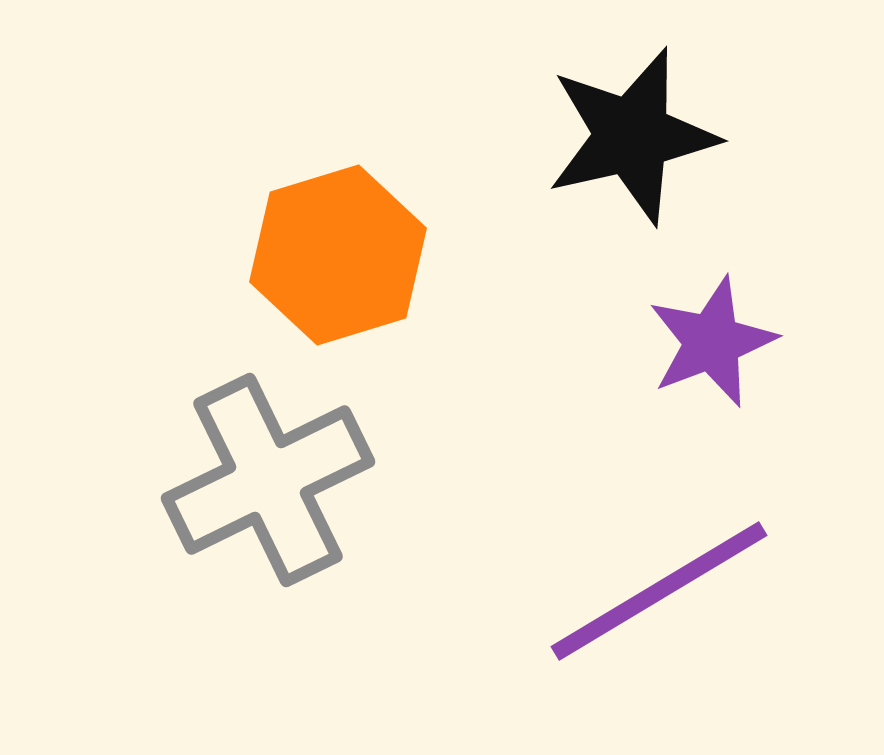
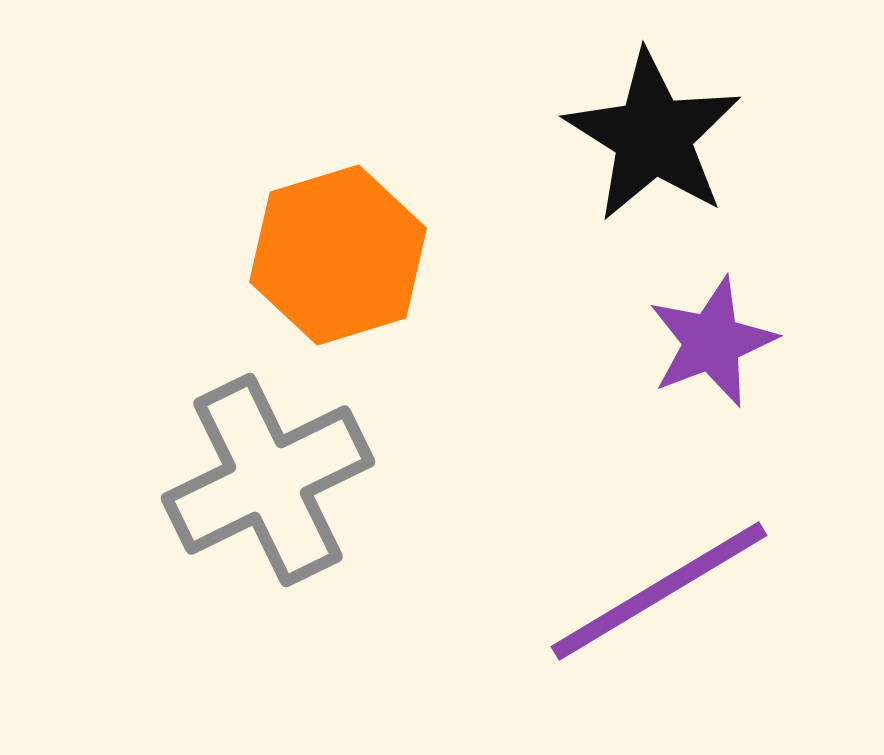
black star: moved 21 px right; rotated 27 degrees counterclockwise
